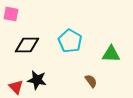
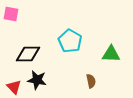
black diamond: moved 1 px right, 9 px down
brown semicircle: rotated 24 degrees clockwise
red triangle: moved 2 px left
